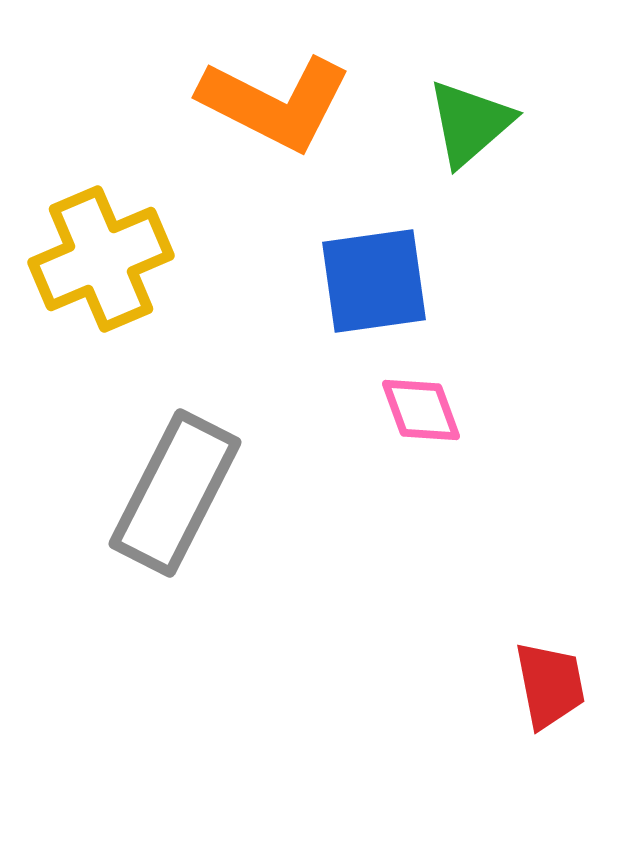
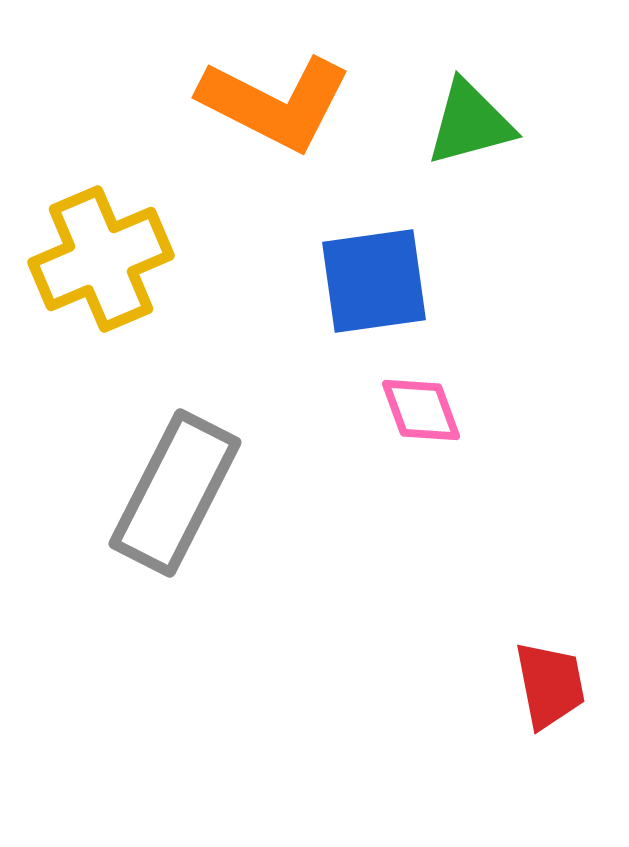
green triangle: rotated 26 degrees clockwise
